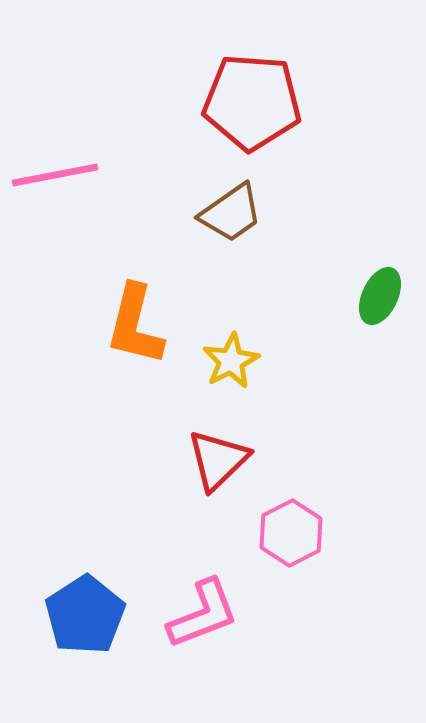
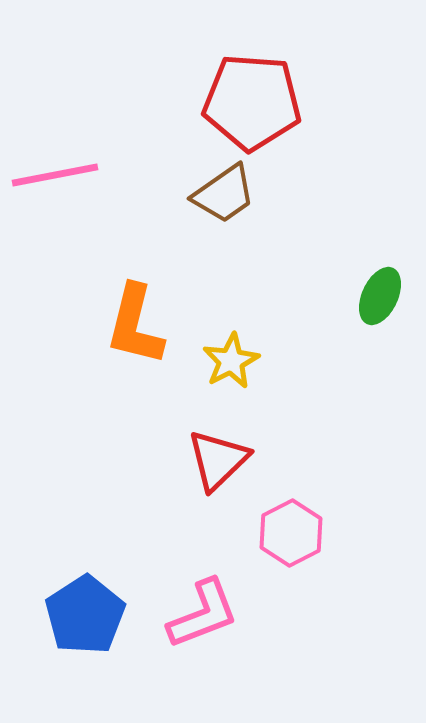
brown trapezoid: moved 7 px left, 19 px up
